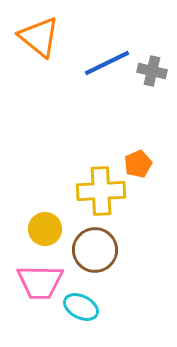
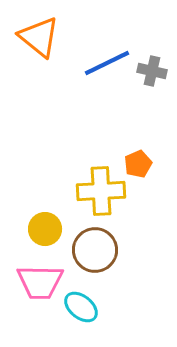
cyan ellipse: rotated 12 degrees clockwise
